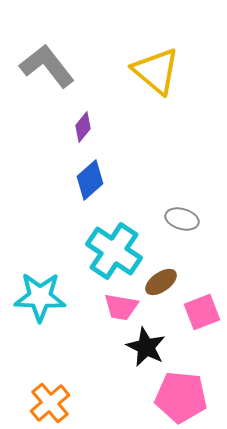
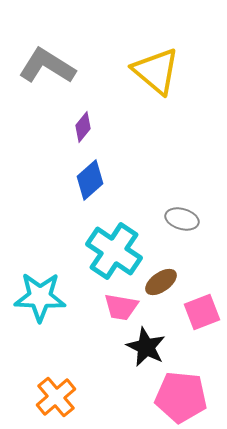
gray L-shape: rotated 20 degrees counterclockwise
orange cross: moved 6 px right, 6 px up
